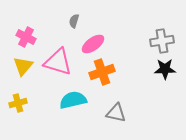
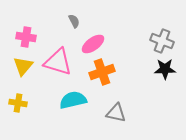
gray semicircle: rotated 136 degrees clockwise
pink cross: rotated 18 degrees counterclockwise
gray cross: rotated 30 degrees clockwise
yellow cross: rotated 24 degrees clockwise
